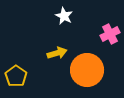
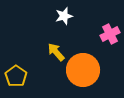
white star: rotated 30 degrees clockwise
yellow arrow: moved 1 px left, 1 px up; rotated 114 degrees counterclockwise
orange circle: moved 4 px left
